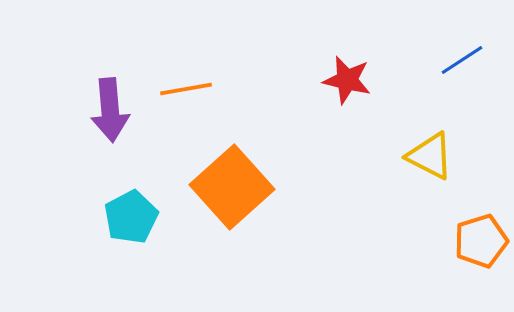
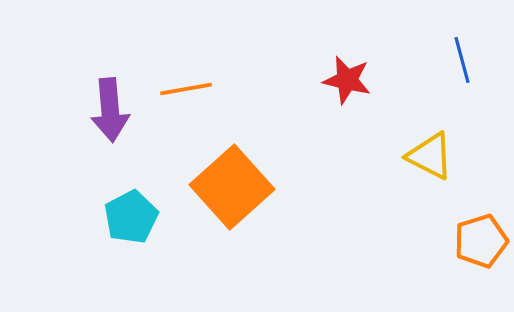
blue line: rotated 72 degrees counterclockwise
